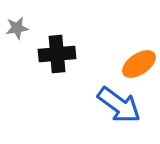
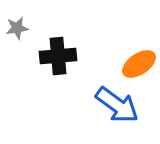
black cross: moved 1 px right, 2 px down
blue arrow: moved 2 px left
